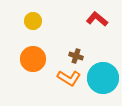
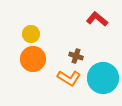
yellow circle: moved 2 px left, 13 px down
